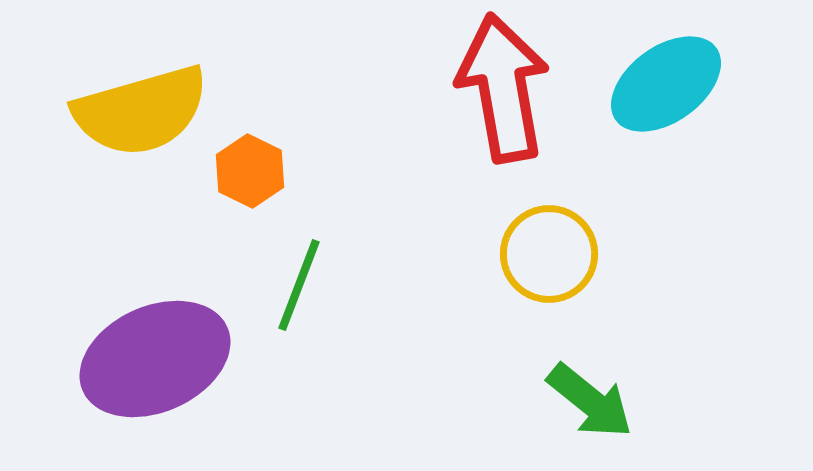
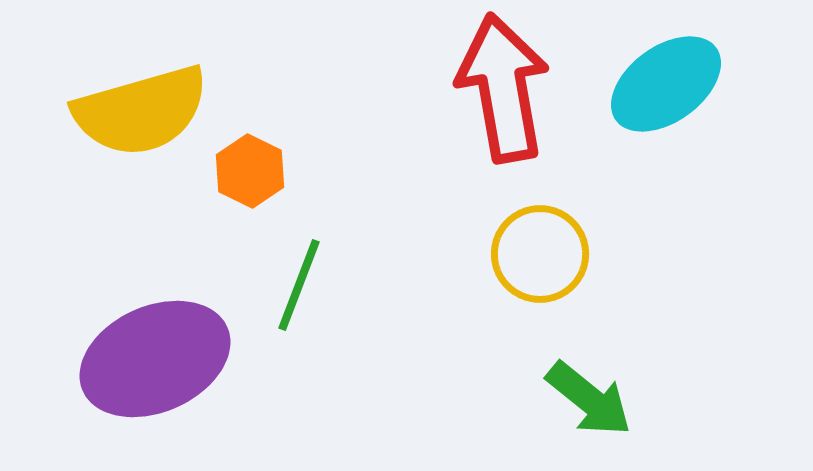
yellow circle: moved 9 px left
green arrow: moved 1 px left, 2 px up
